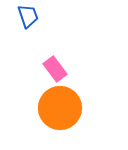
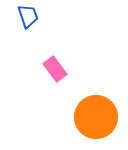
orange circle: moved 36 px right, 9 px down
